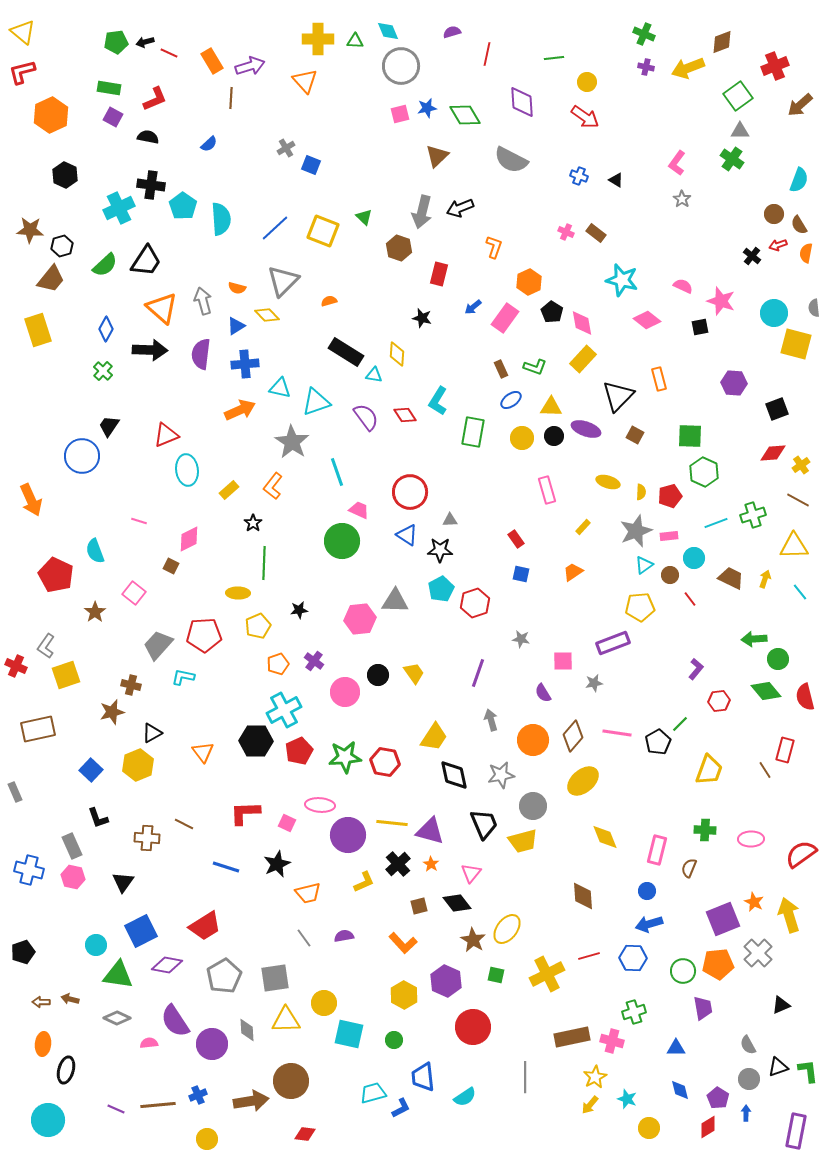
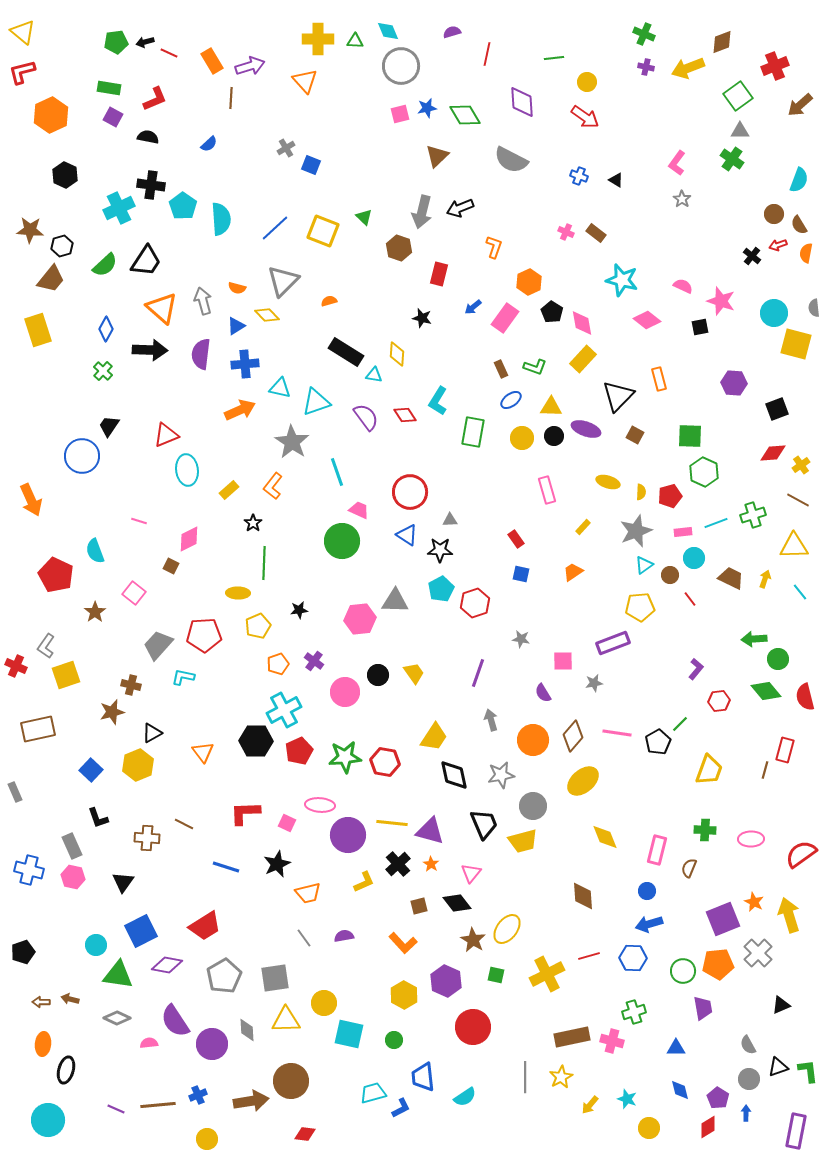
pink rectangle at (669, 536): moved 14 px right, 4 px up
brown line at (765, 770): rotated 48 degrees clockwise
yellow star at (595, 1077): moved 34 px left
